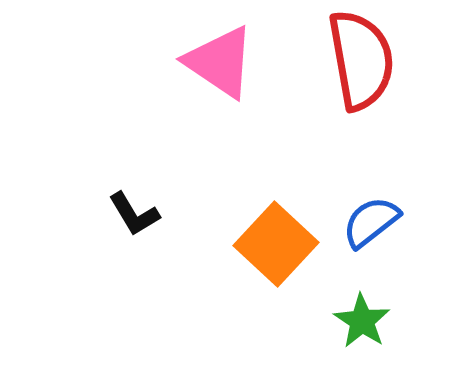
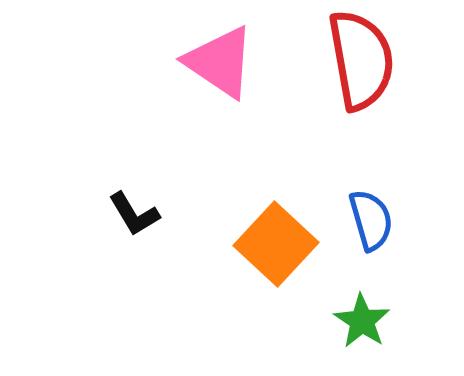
blue semicircle: moved 2 px up; rotated 112 degrees clockwise
